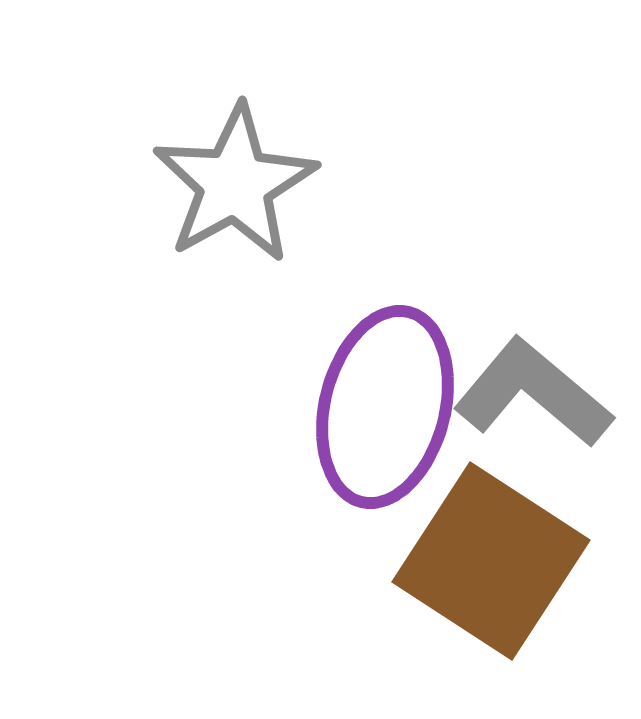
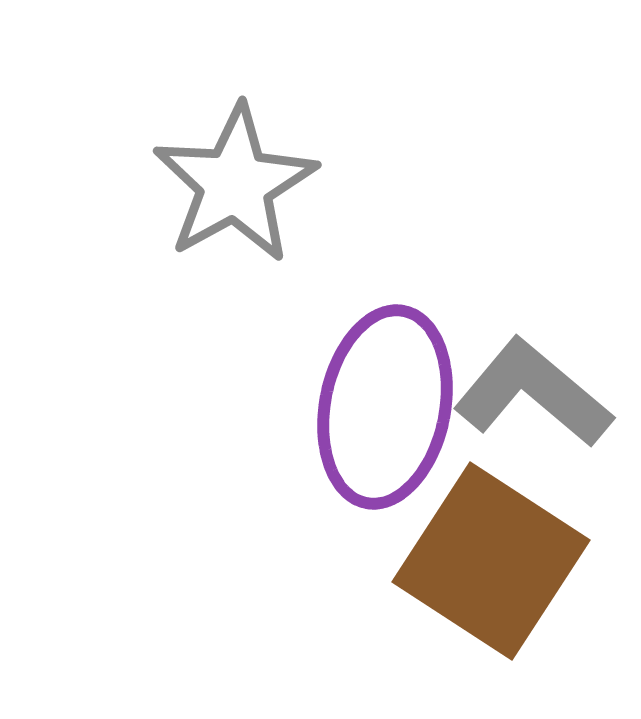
purple ellipse: rotated 3 degrees counterclockwise
